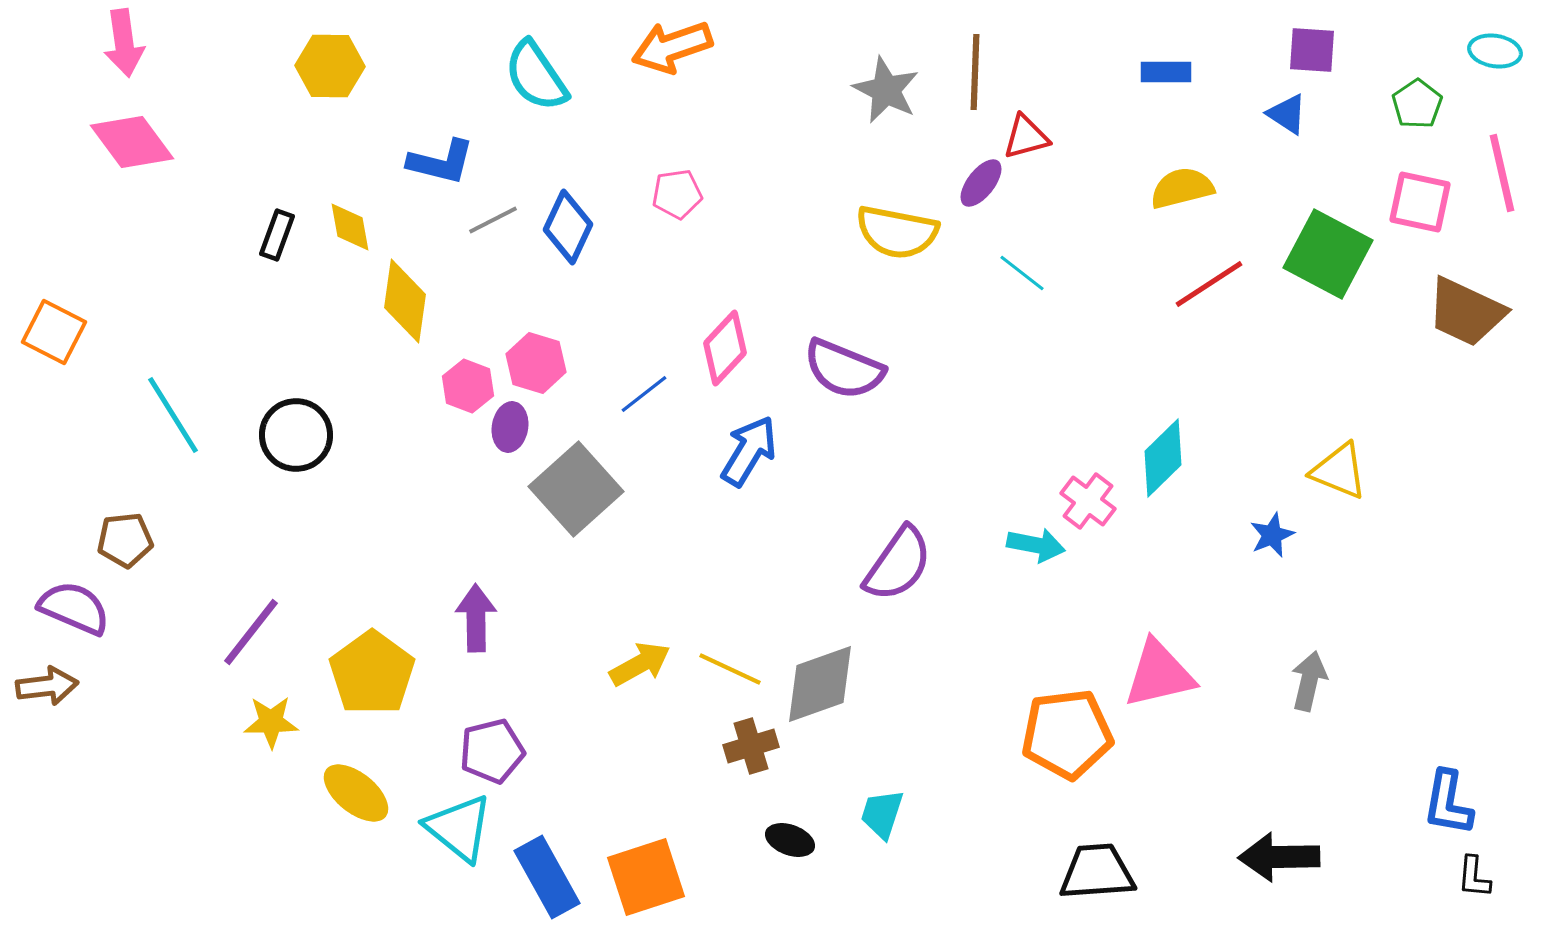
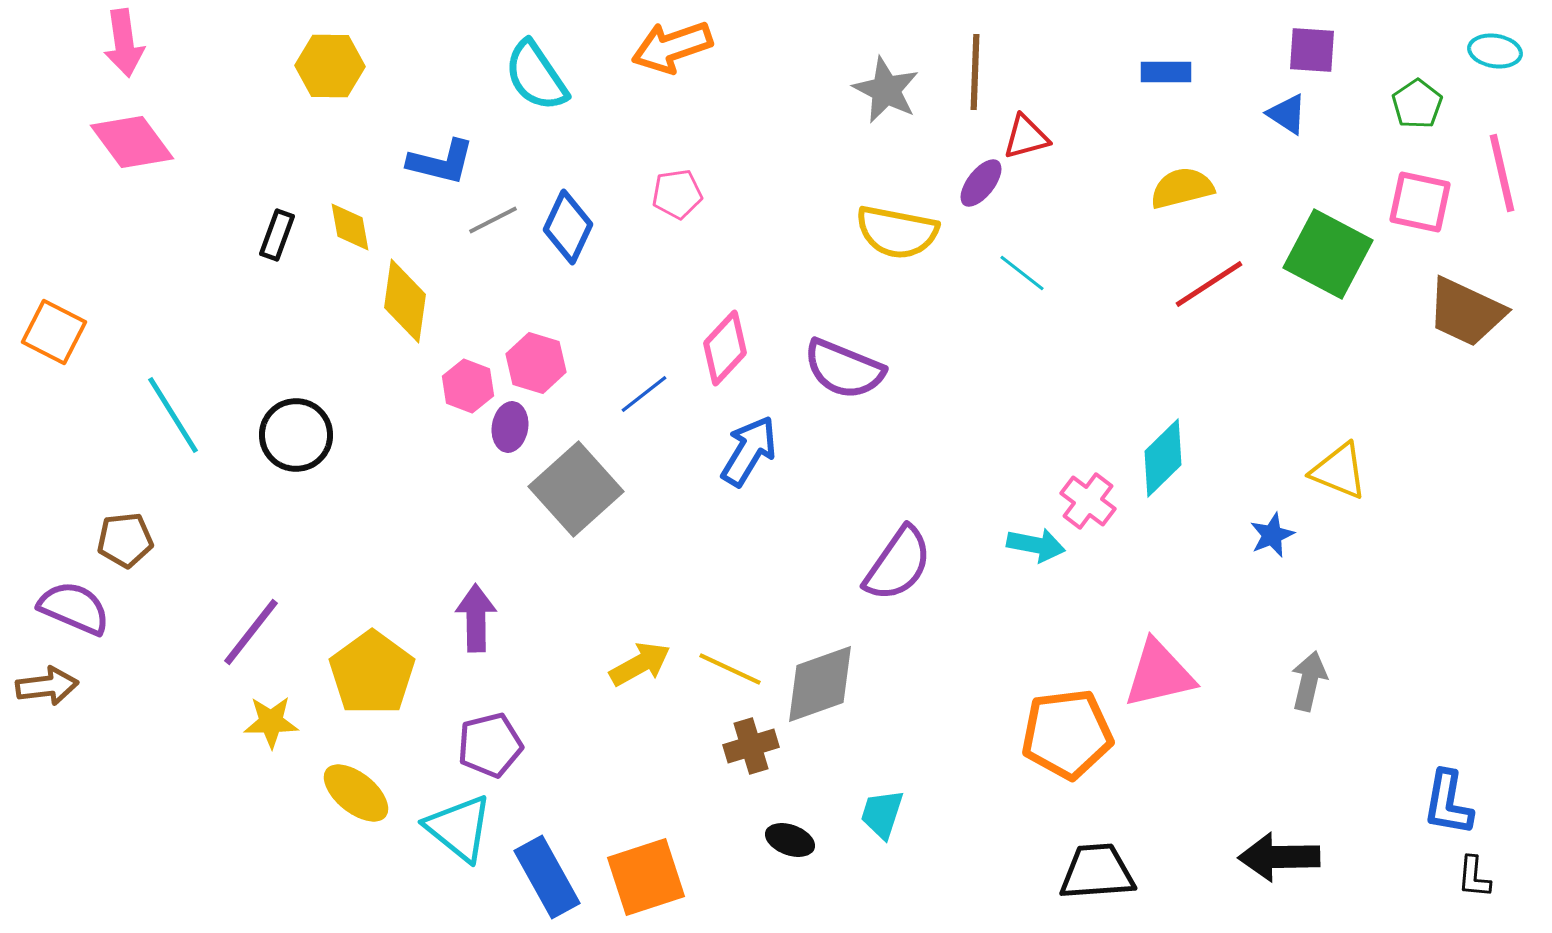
purple pentagon at (492, 751): moved 2 px left, 6 px up
